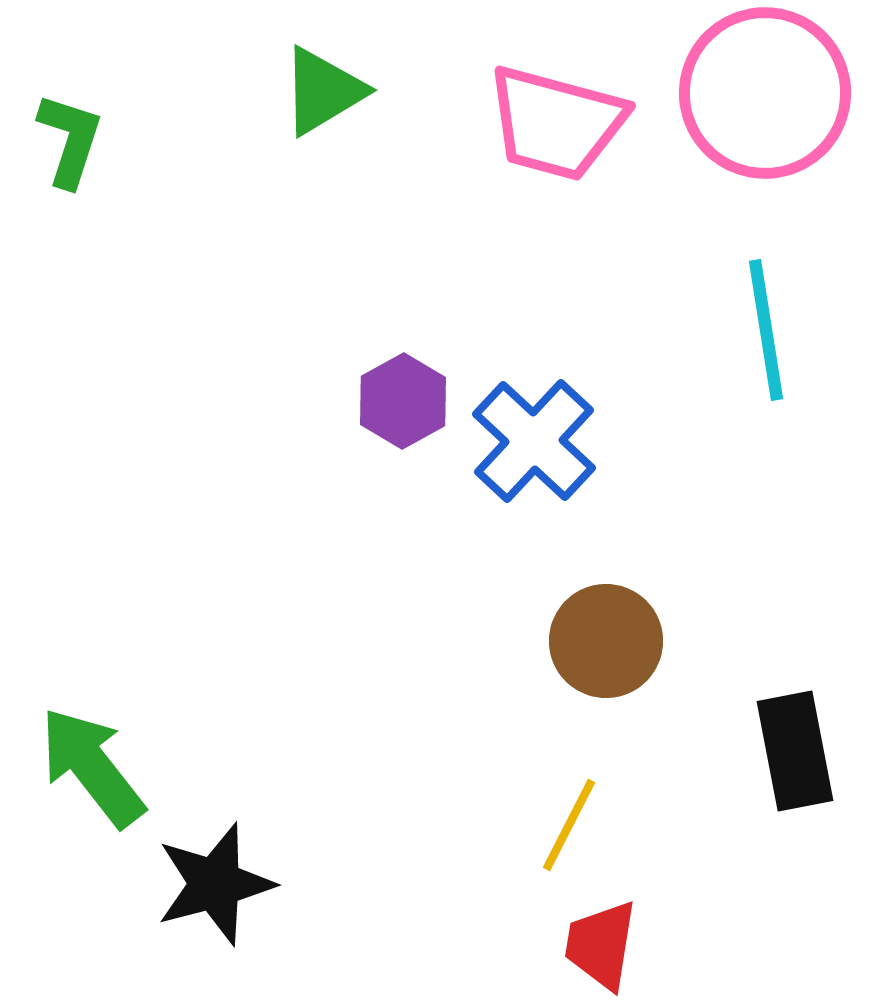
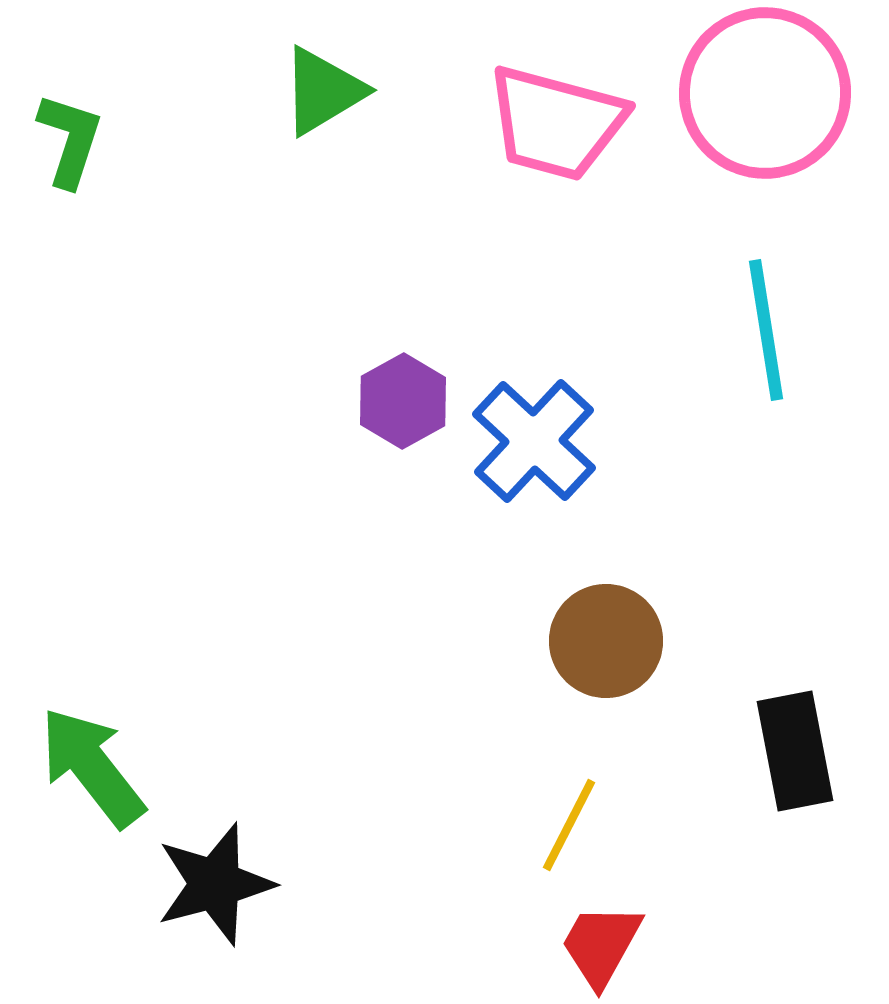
red trapezoid: rotated 20 degrees clockwise
